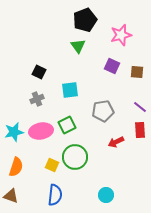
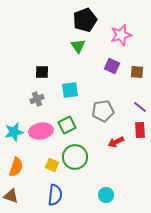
black square: moved 3 px right; rotated 24 degrees counterclockwise
